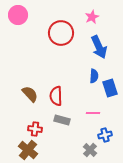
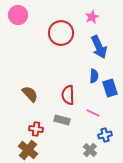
red semicircle: moved 12 px right, 1 px up
pink line: rotated 24 degrees clockwise
red cross: moved 1 px right
